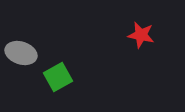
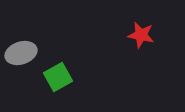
gray ellipse: rotated 36 degrees counterclockwise
